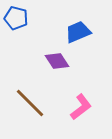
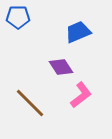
blue pentagon: moved 2 px right, 1 px up; rotated 15 degrees counterclockwise
purple diamond: moved 4 px right, 6 px down
pink L-shape: moved 12 px up
